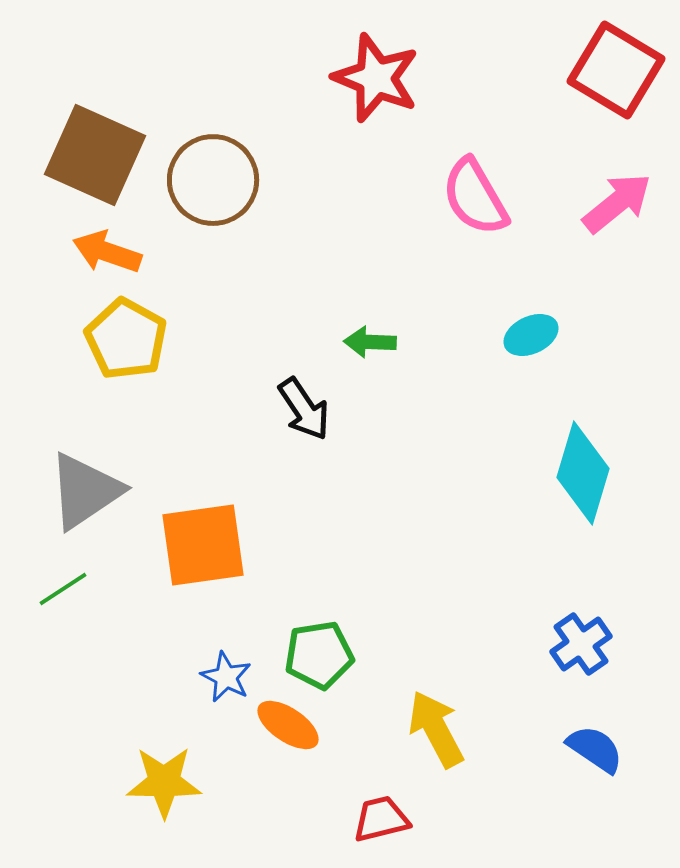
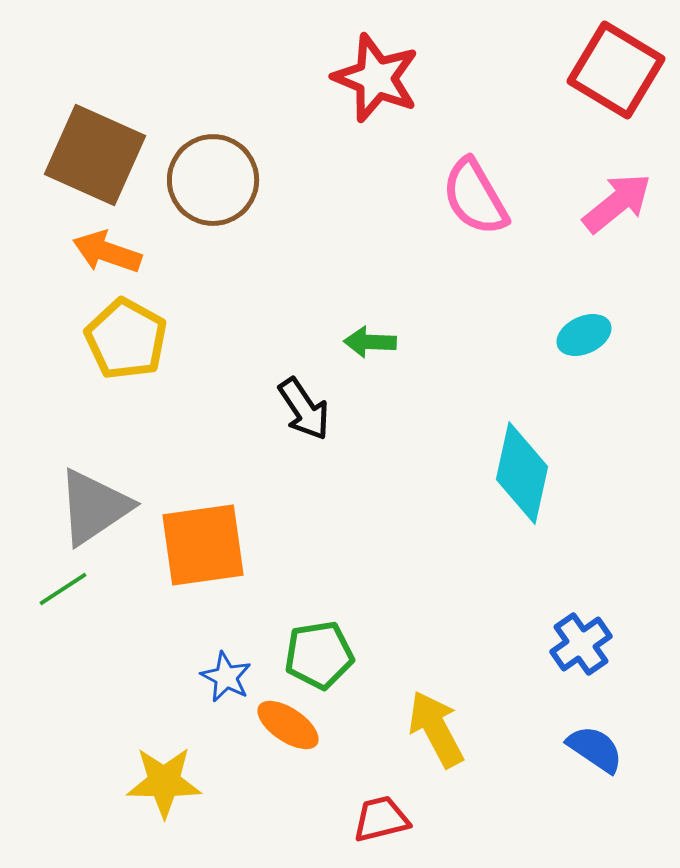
cyan ellipse: moved 53 px right
cyan diamond: moved 61 px left; rotated 4 degrees counterclockwise
gray triangle: moved 9 px right, 16 px down
